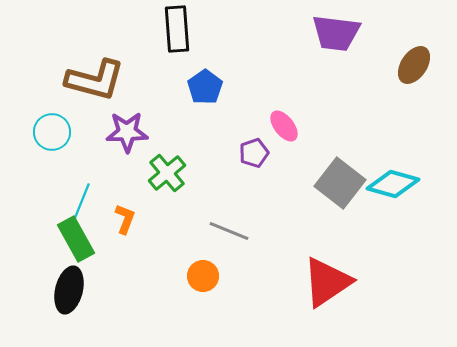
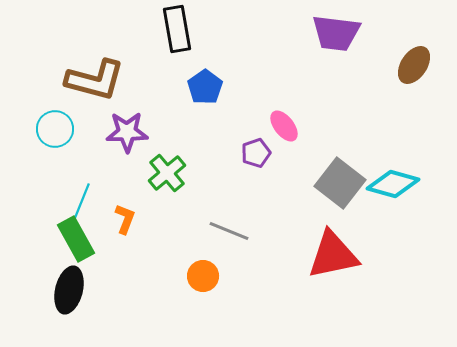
black rectangle: rotated 6 degrees counterclockwise
cyan circle: moved 3 px right, 3 px up
purple pentagon: moved 2 px right
red triangle: moved 6 px right, 27 px up; rotated 22 degrees clockwise
